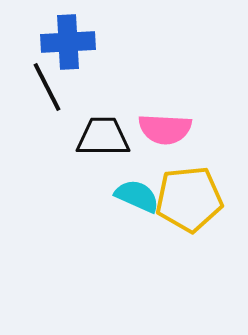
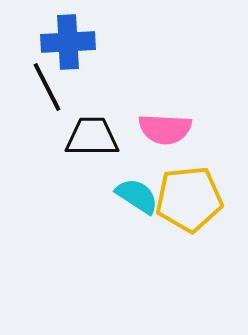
black trapezoid: moved 11 px left
cyan semicircle: rotated 9 degrees clockwise
